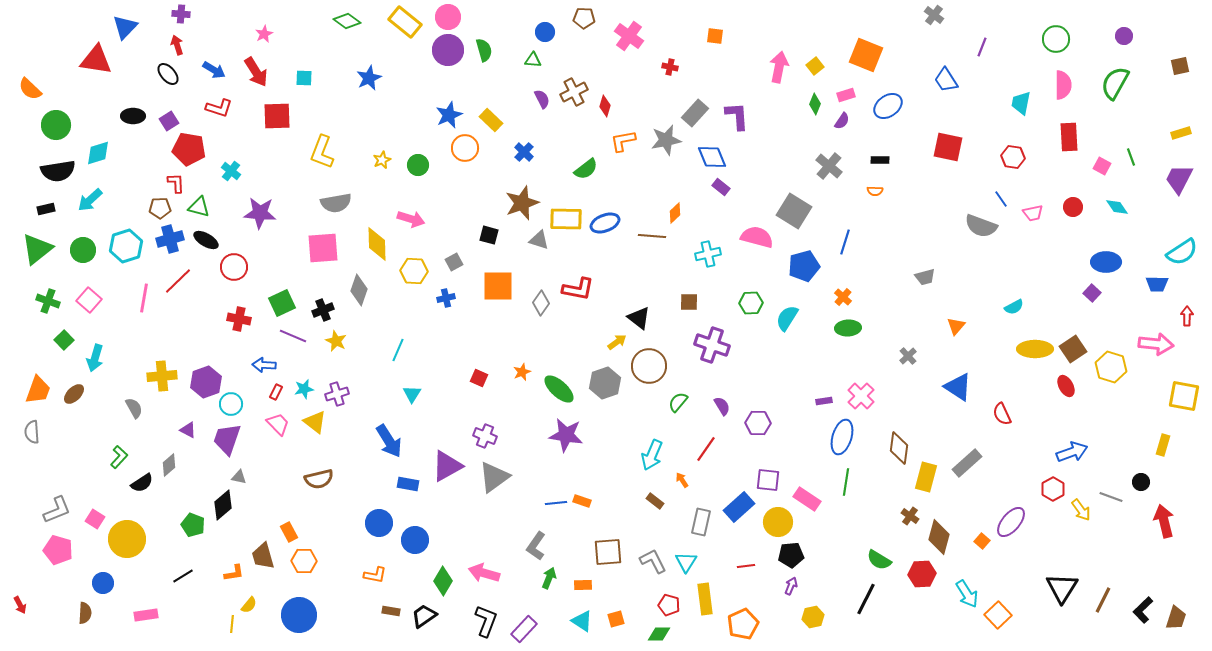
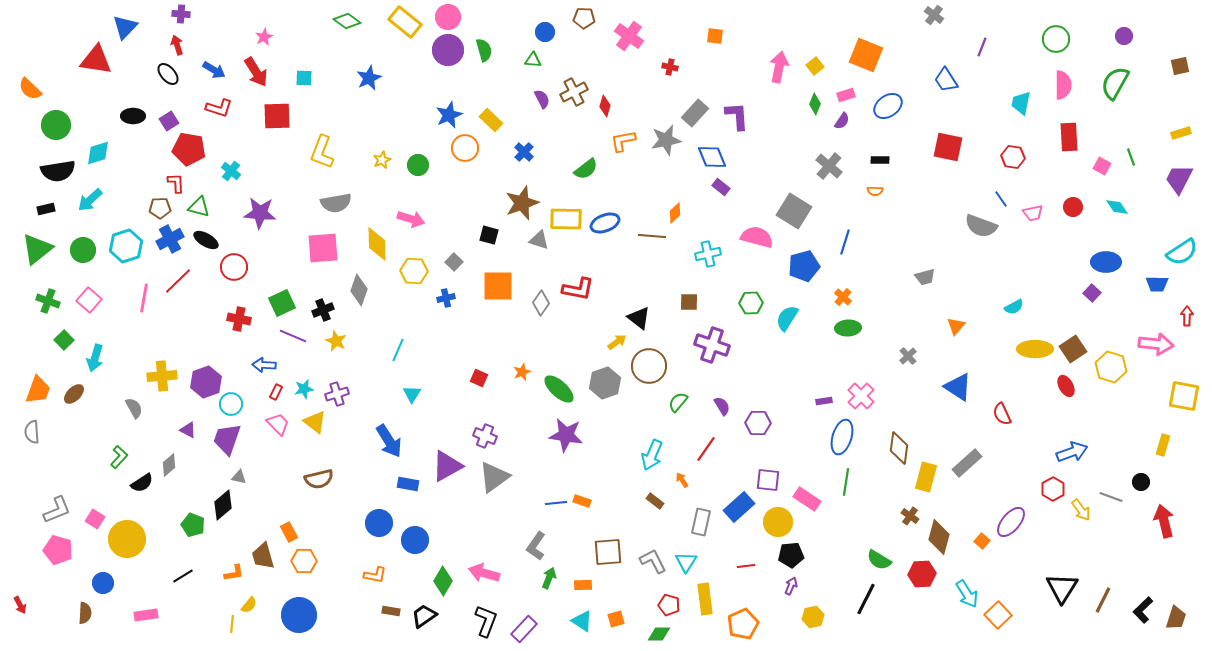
pink star at (264, 34): moved 3 px down
blue cross at (170, 239): rotated 12 degrees counterclockwise
gray square at (454, 262): rotated 18 degrees counterclockwise
